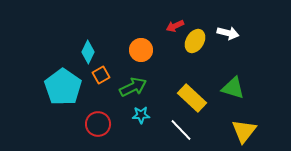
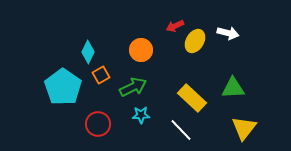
green triangle: rotated 20 degrees counterclockwise
yellow triangle: moved 3 px up
